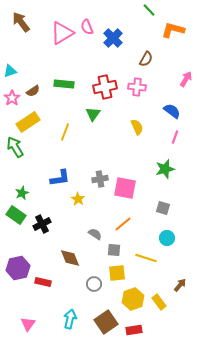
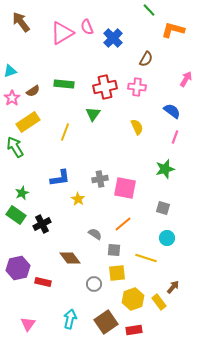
brown diamond at (70, 258): rotated 15 degrees counterclockwise
brown arrow at (180, 285): moved 7 px left, 2 px down
